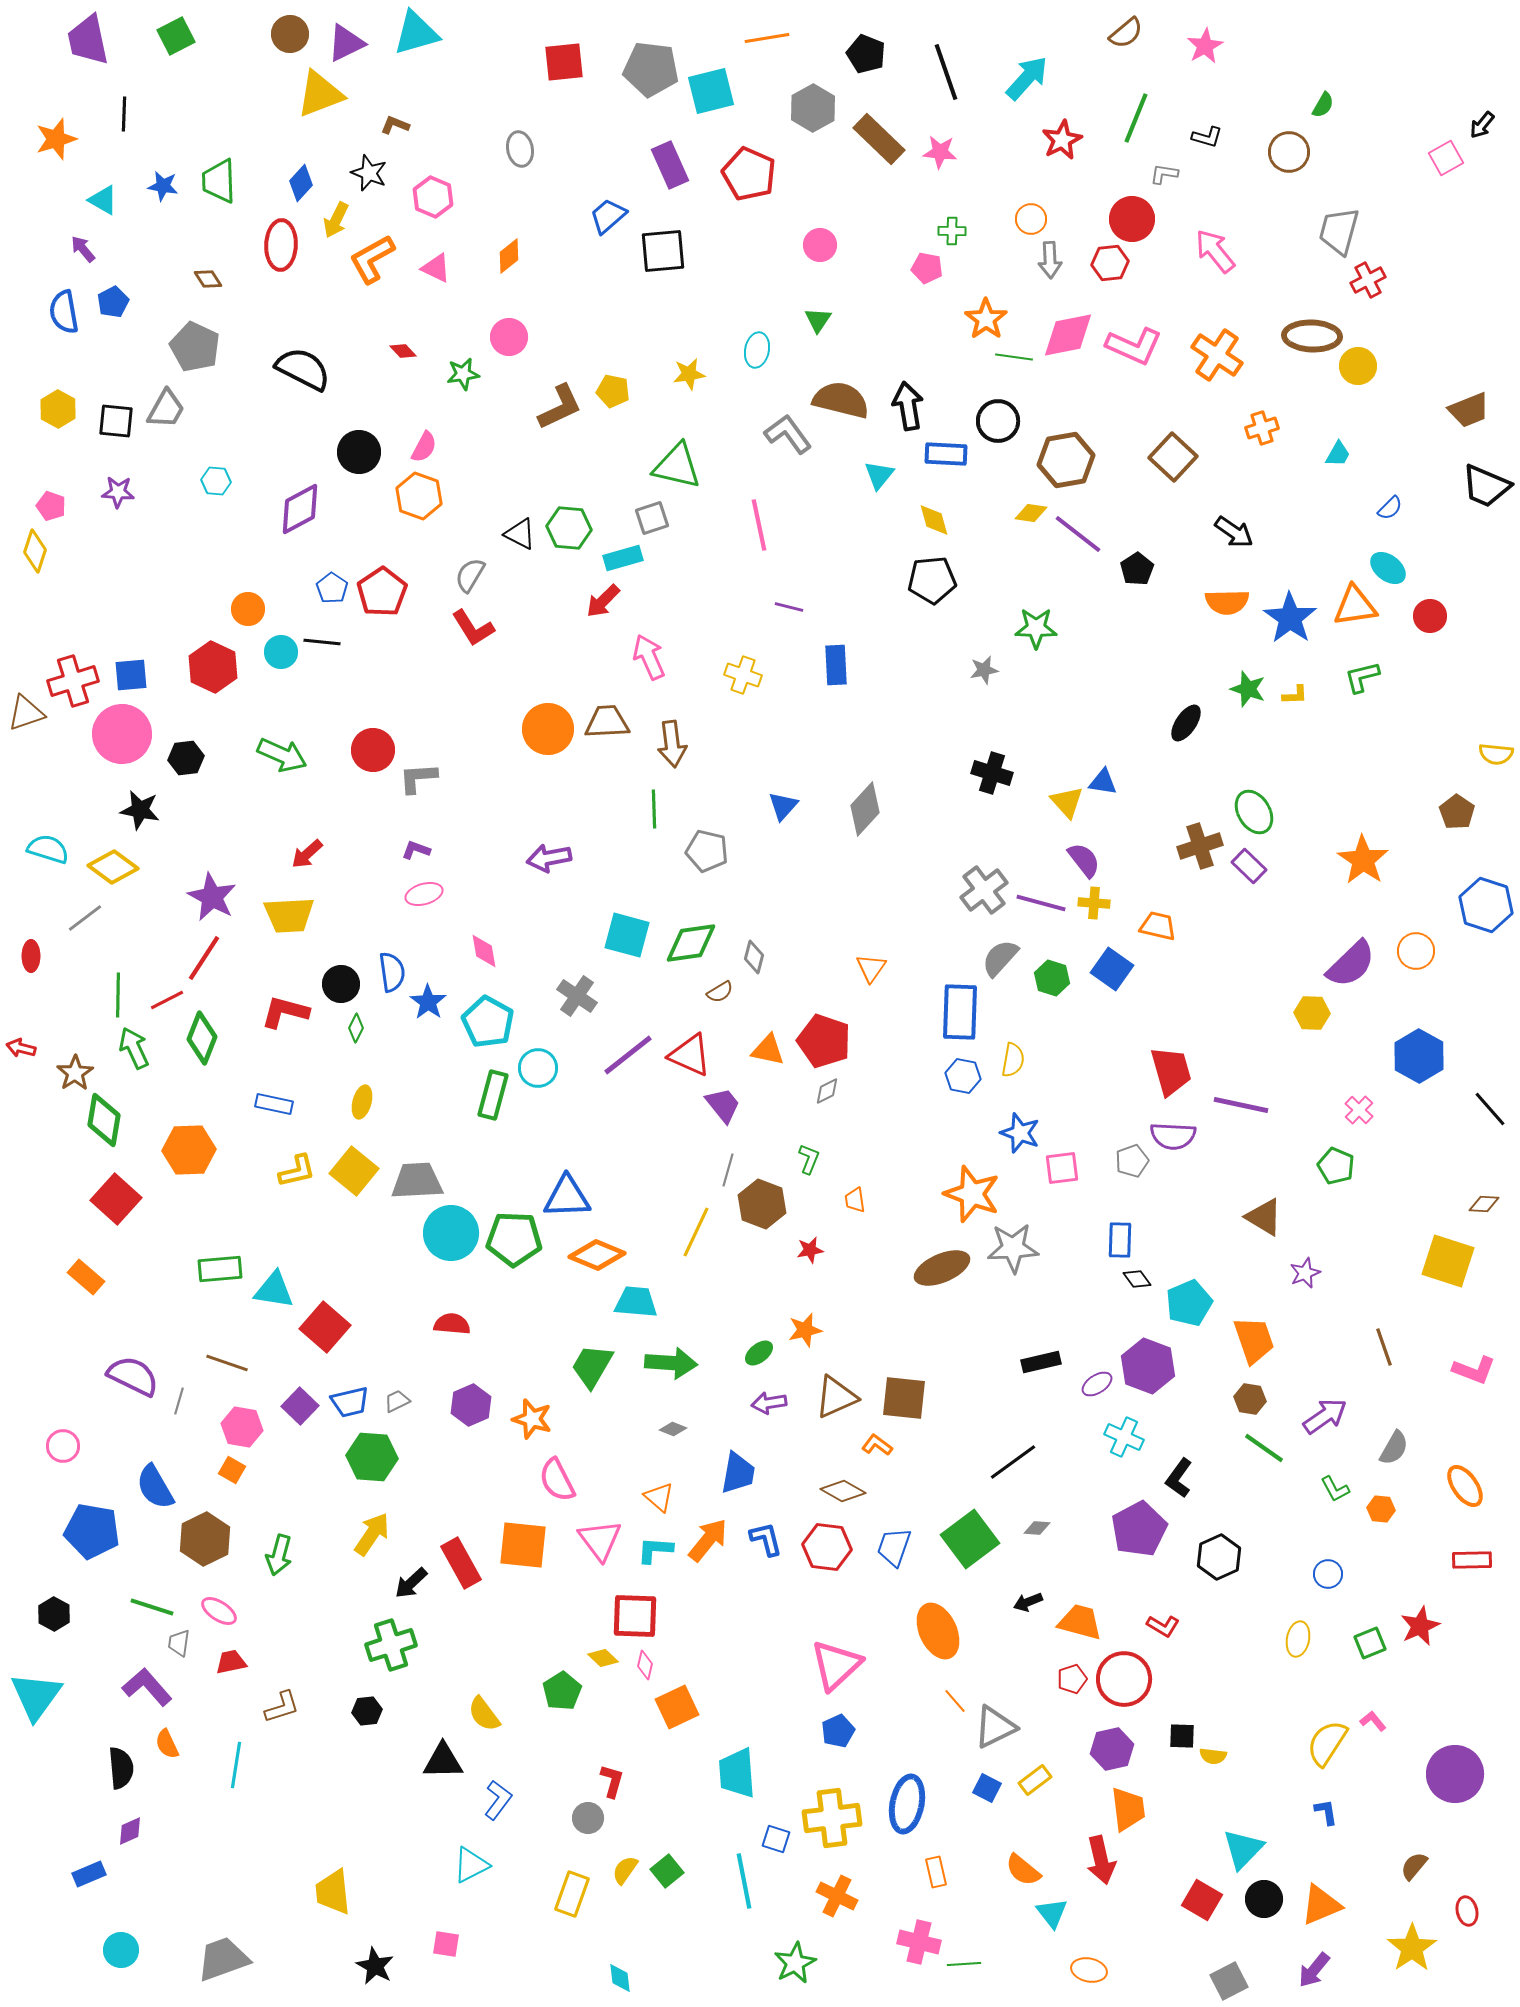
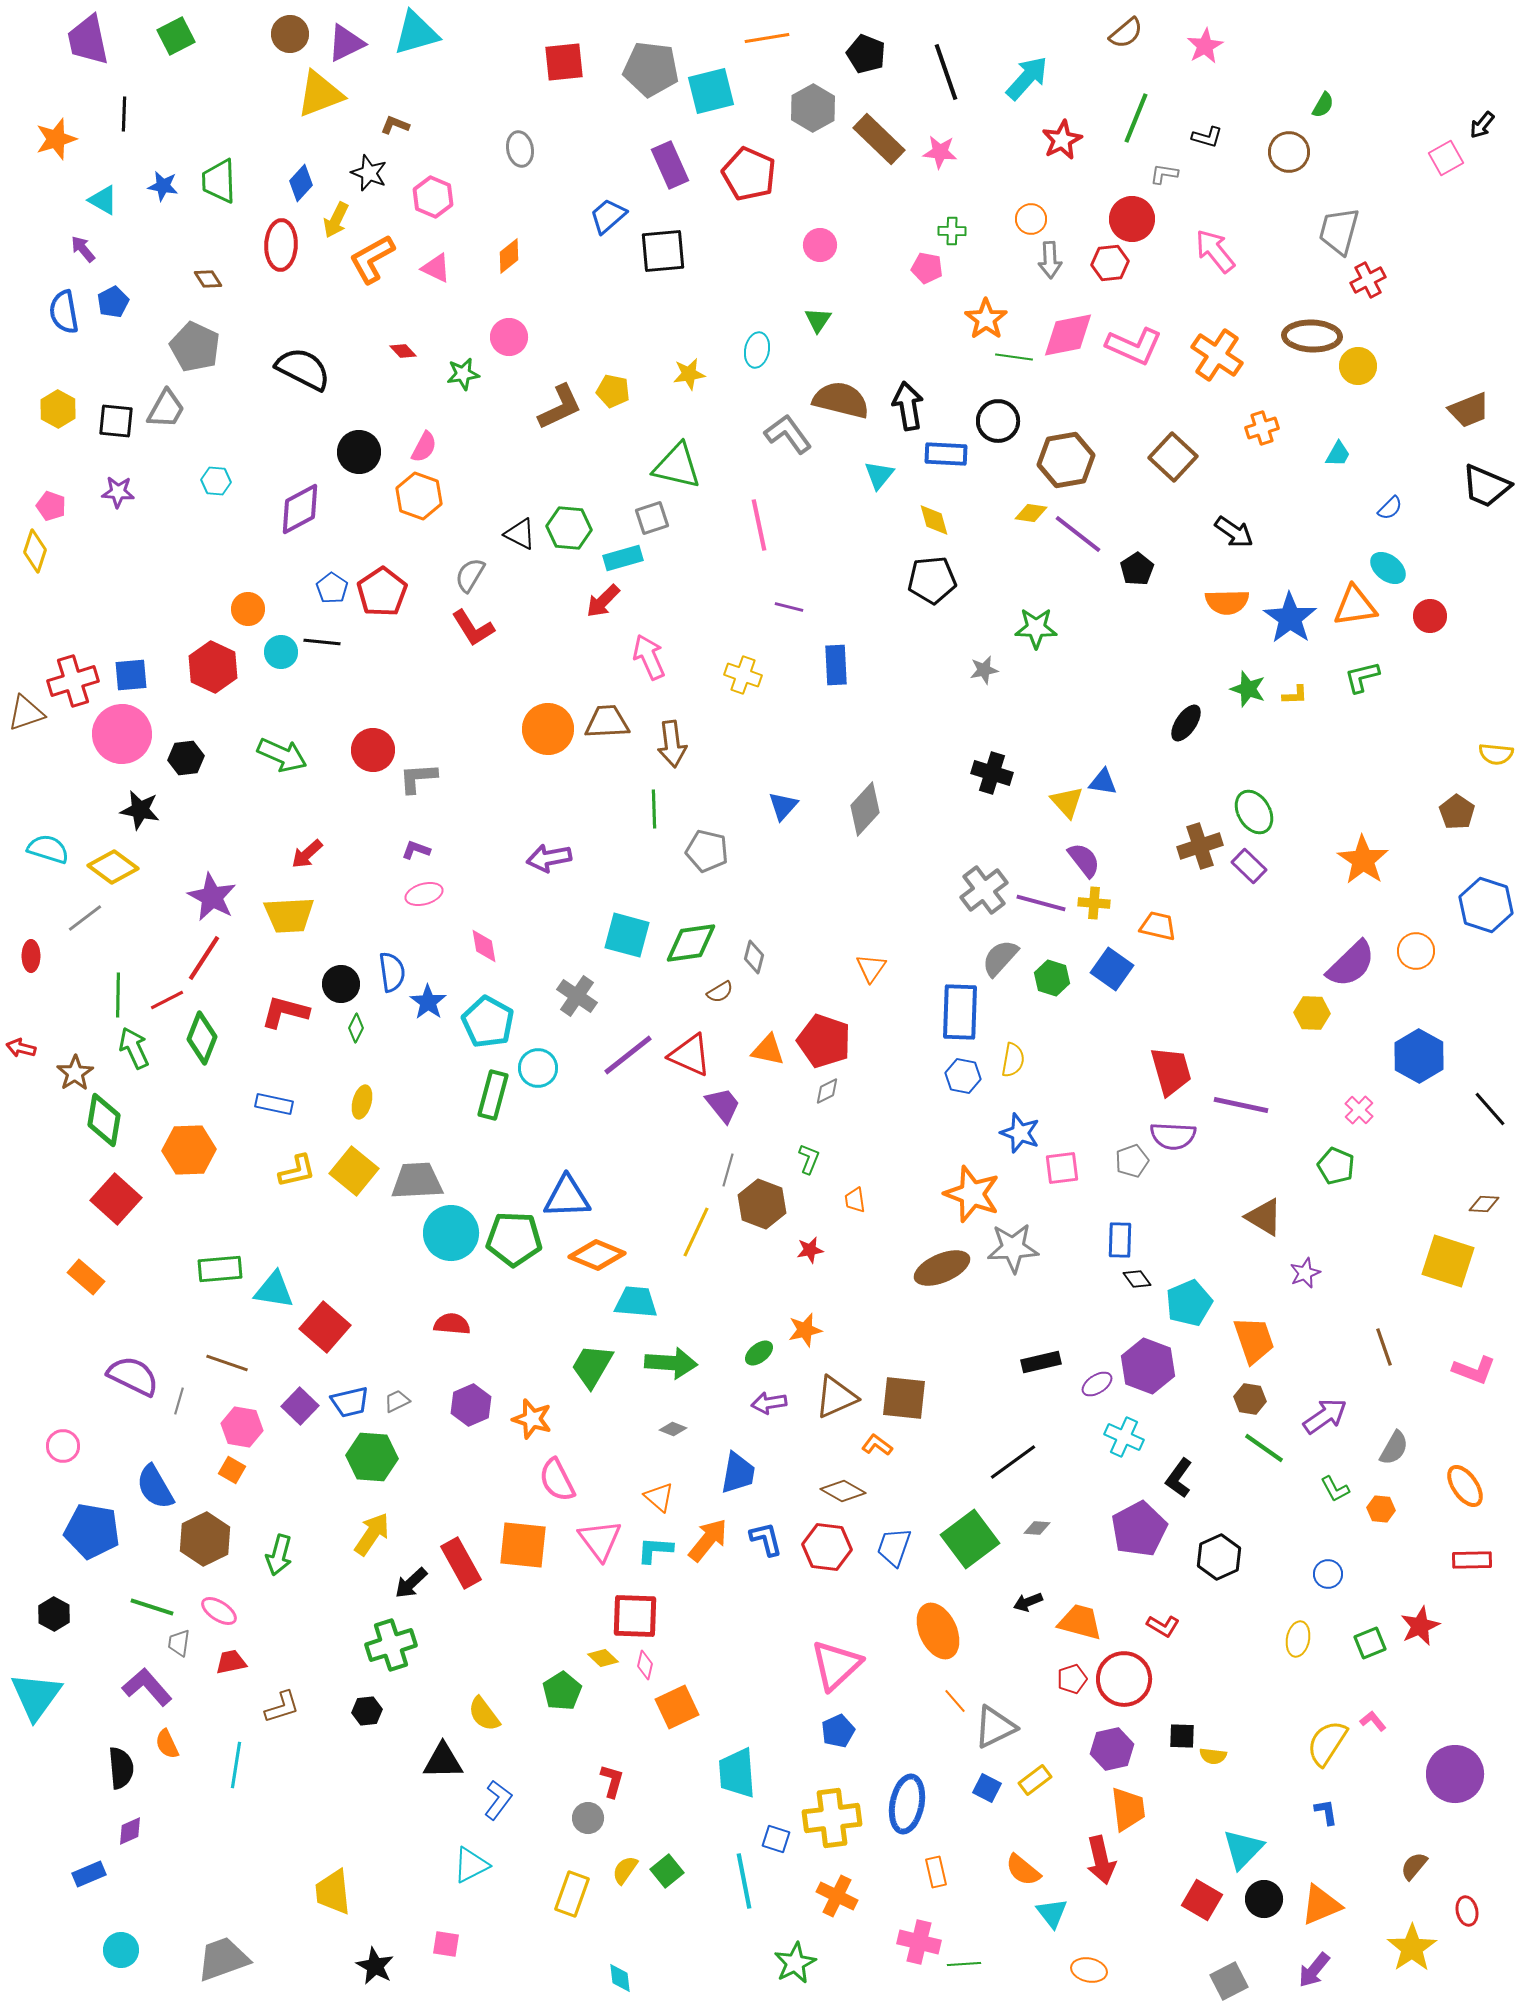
pink diamond at (484, 951): moved 5 px up
